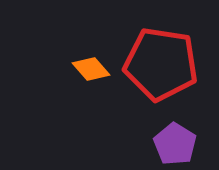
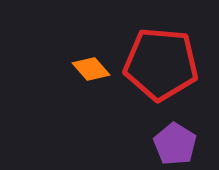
red pentagon: rotated 4 degrees counterclockwise
